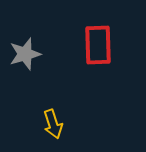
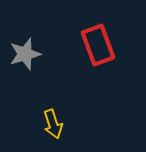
red rectangle: rotated 18 degrees counterclockwise
